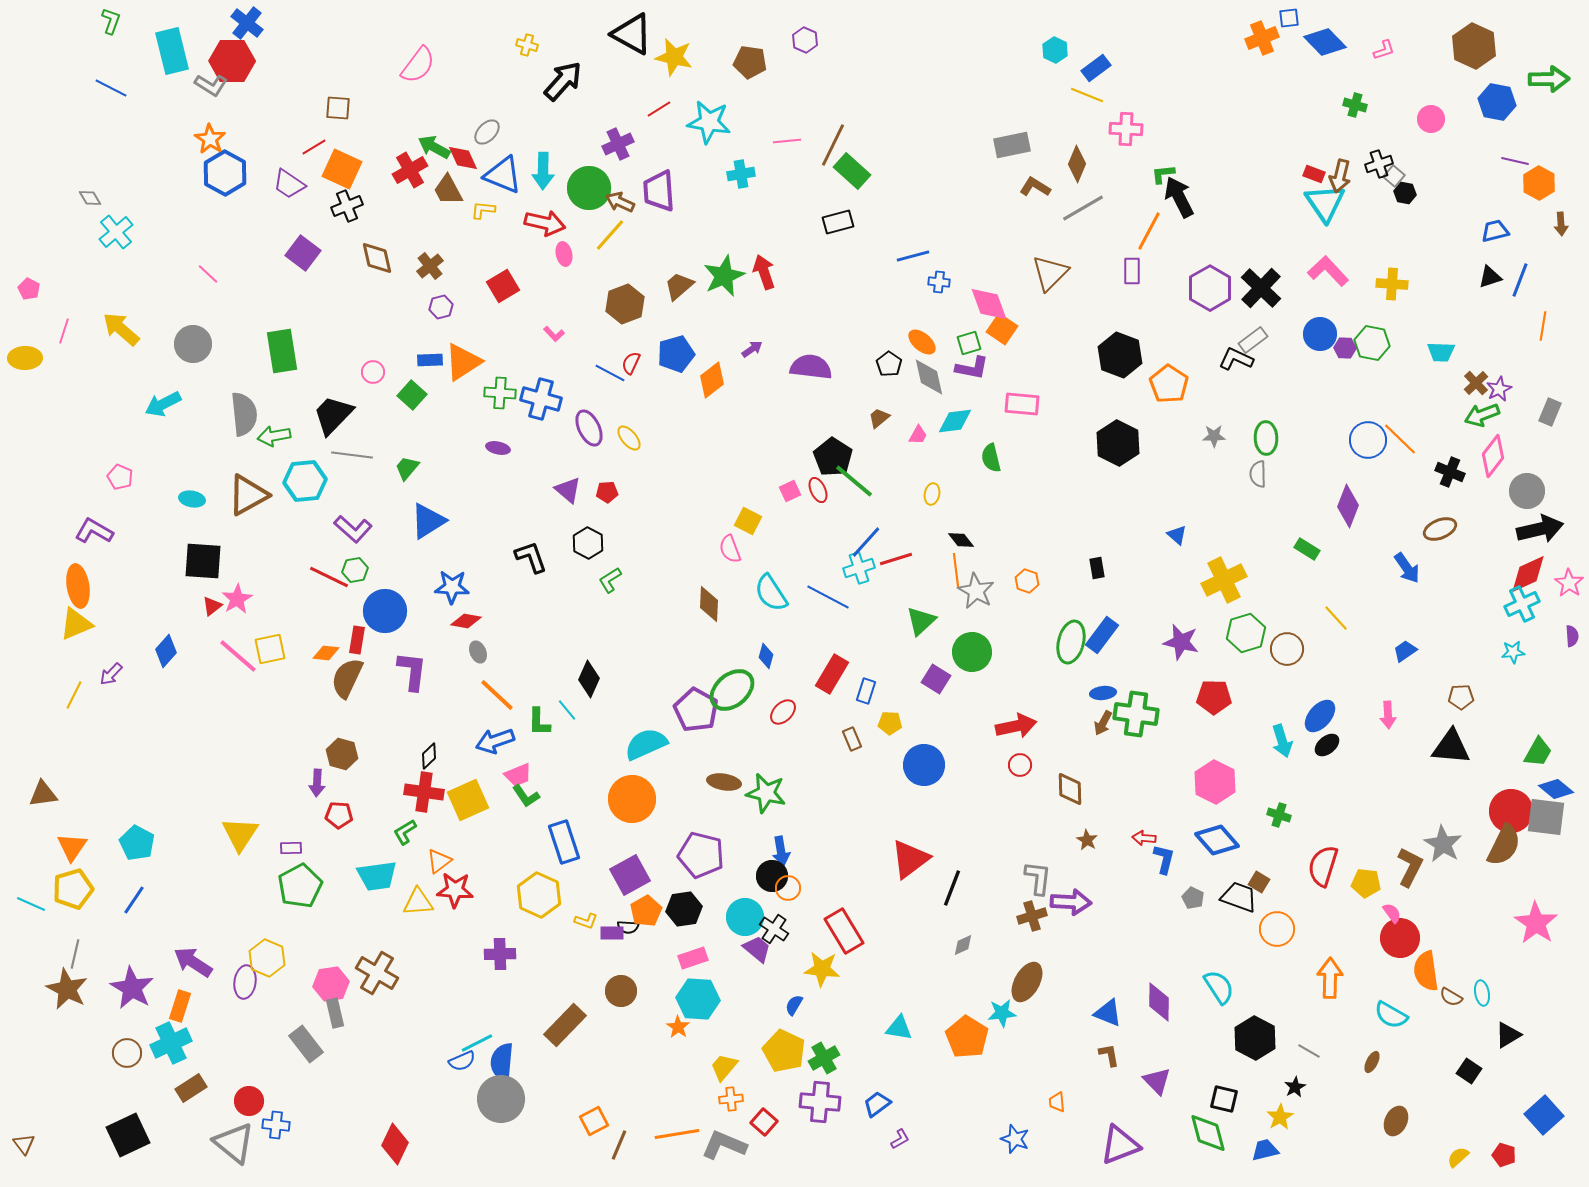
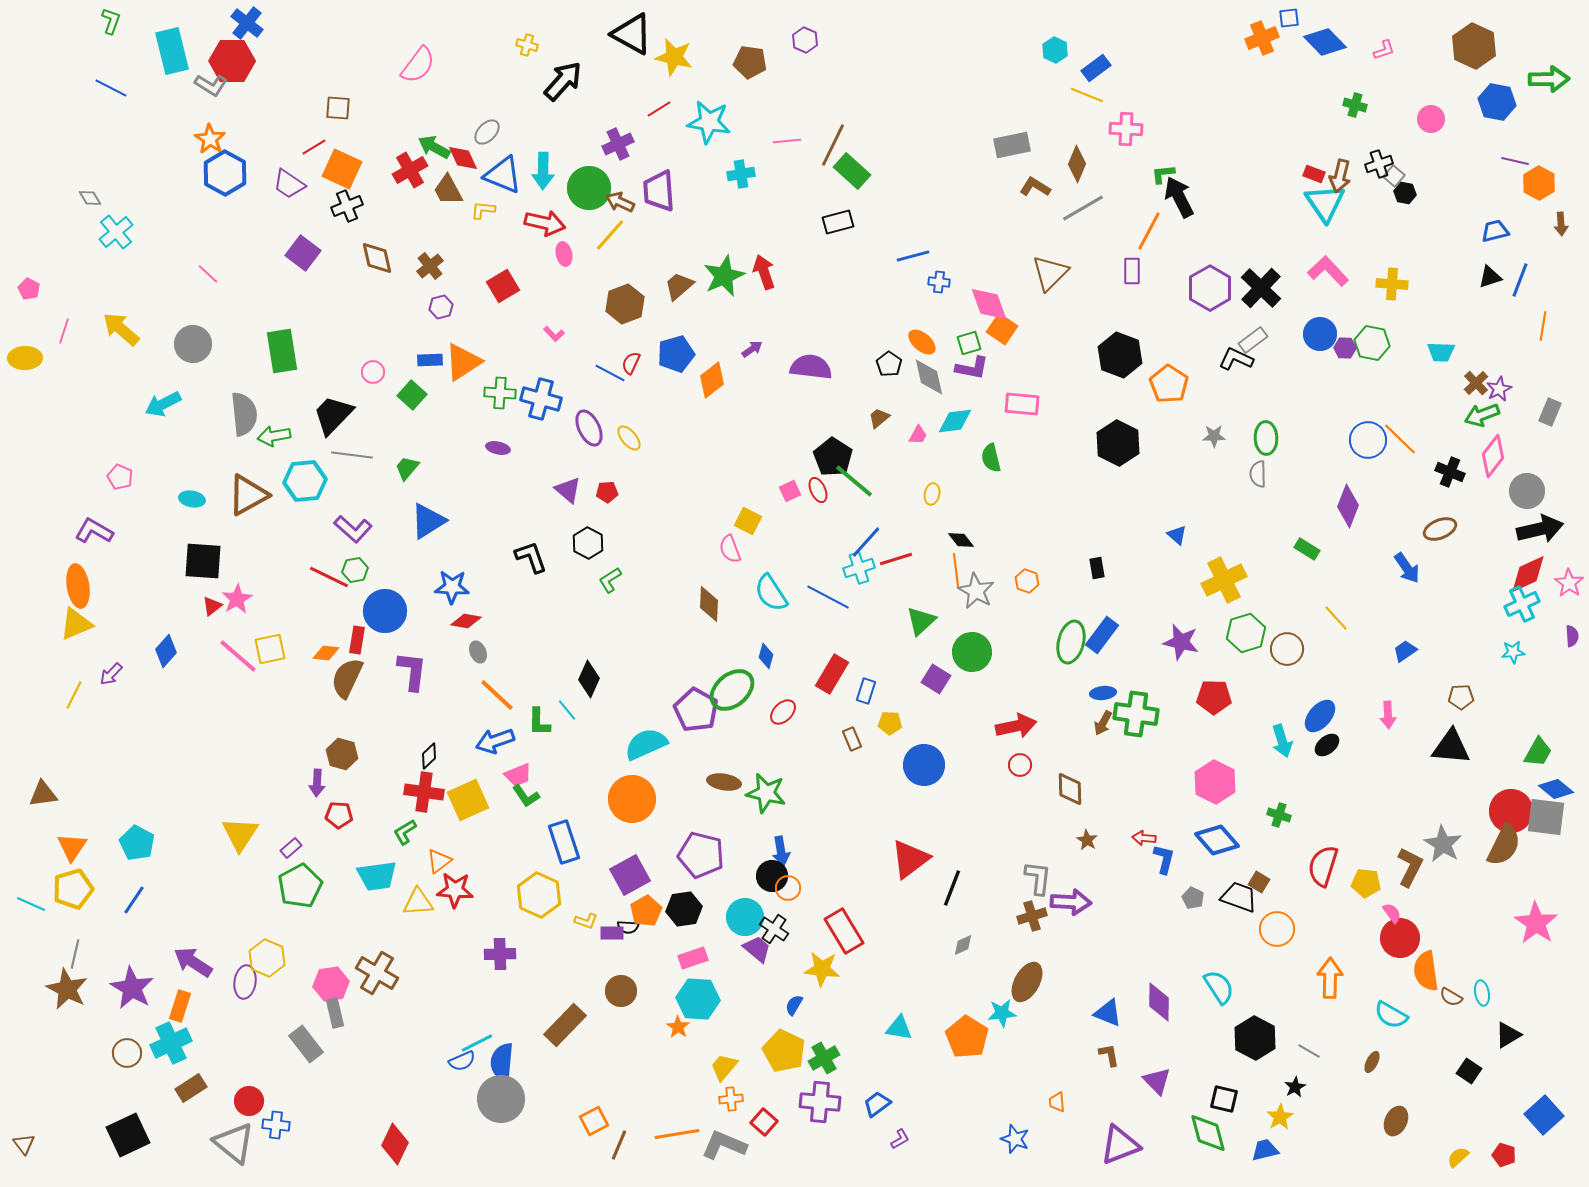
purple rectangle at (291, 848): rotated 40 degrees counterclockwise
